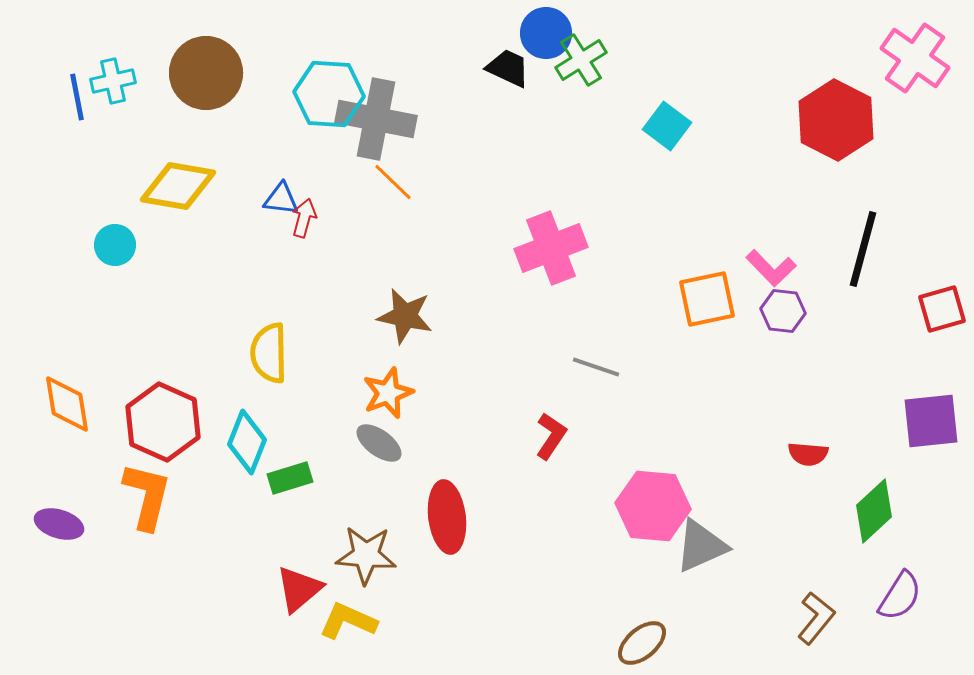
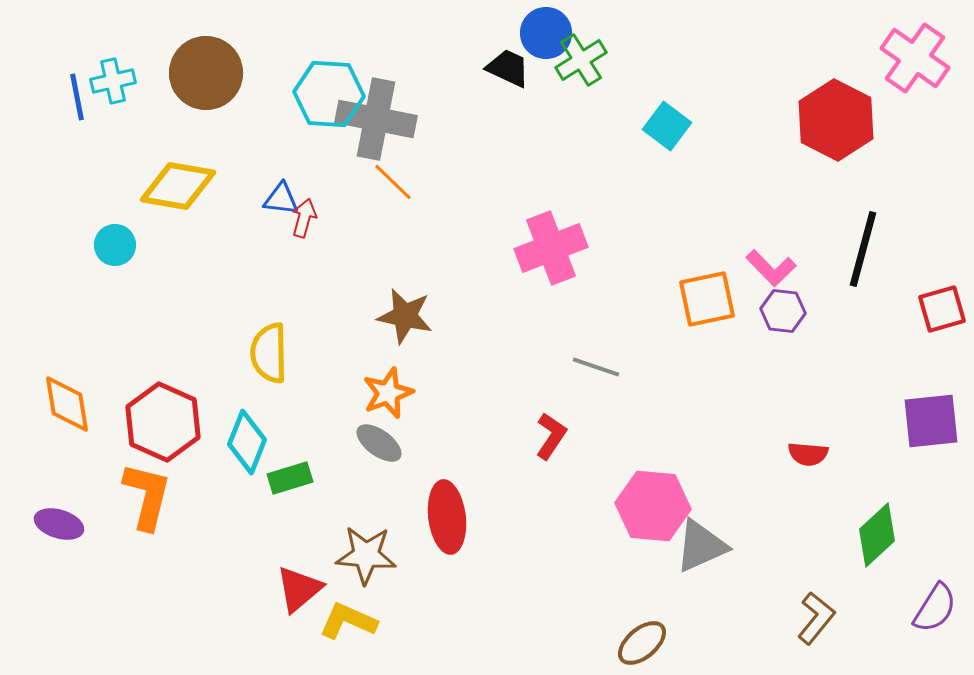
green diamond at (874, 511): moved 3 px right, 24 px down
purple semicircle at (900, 596): moved 35 px right, 12 px down
